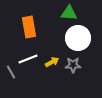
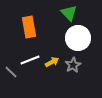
green triangle: rotated 42 degrees clockwise
white line: moved 2 px right, 1 px down
gray star: rotated 28 degrees counterclockwise
gray line: rotated 16 degrees counterclockwise
